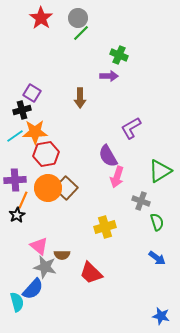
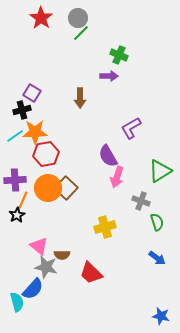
gray star: moved 1 px right
